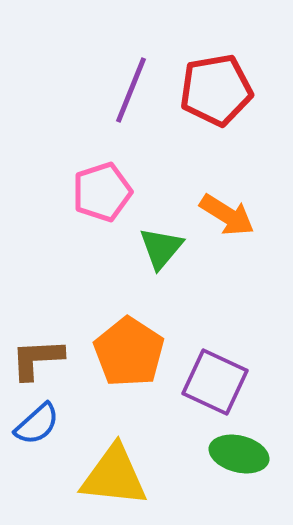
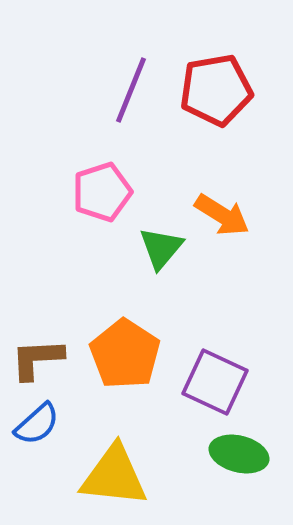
orange arrow: moved 5 px left
orange pentagon: moved 4 px left, 2 px down
